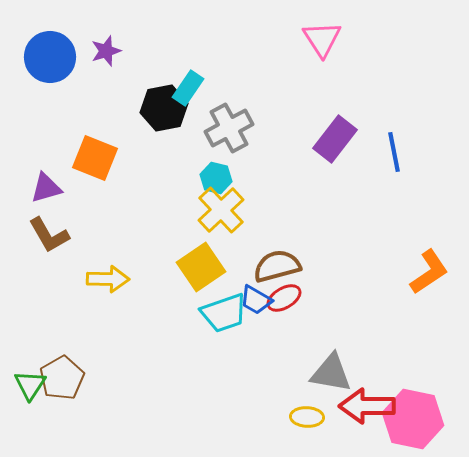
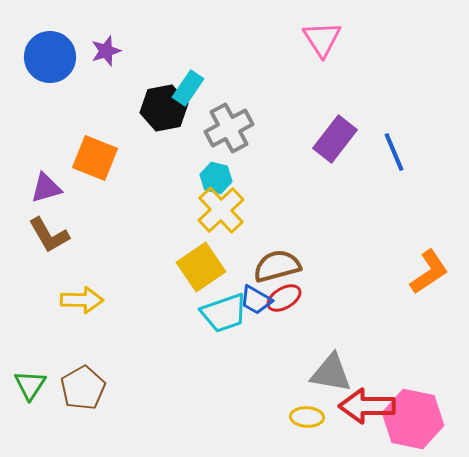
blue line: rotated 12 degrees counterclockwise
yellow arrow: moved 26 px left, 21 px down
brown pentagon: moved 21 px right, 10 px down
